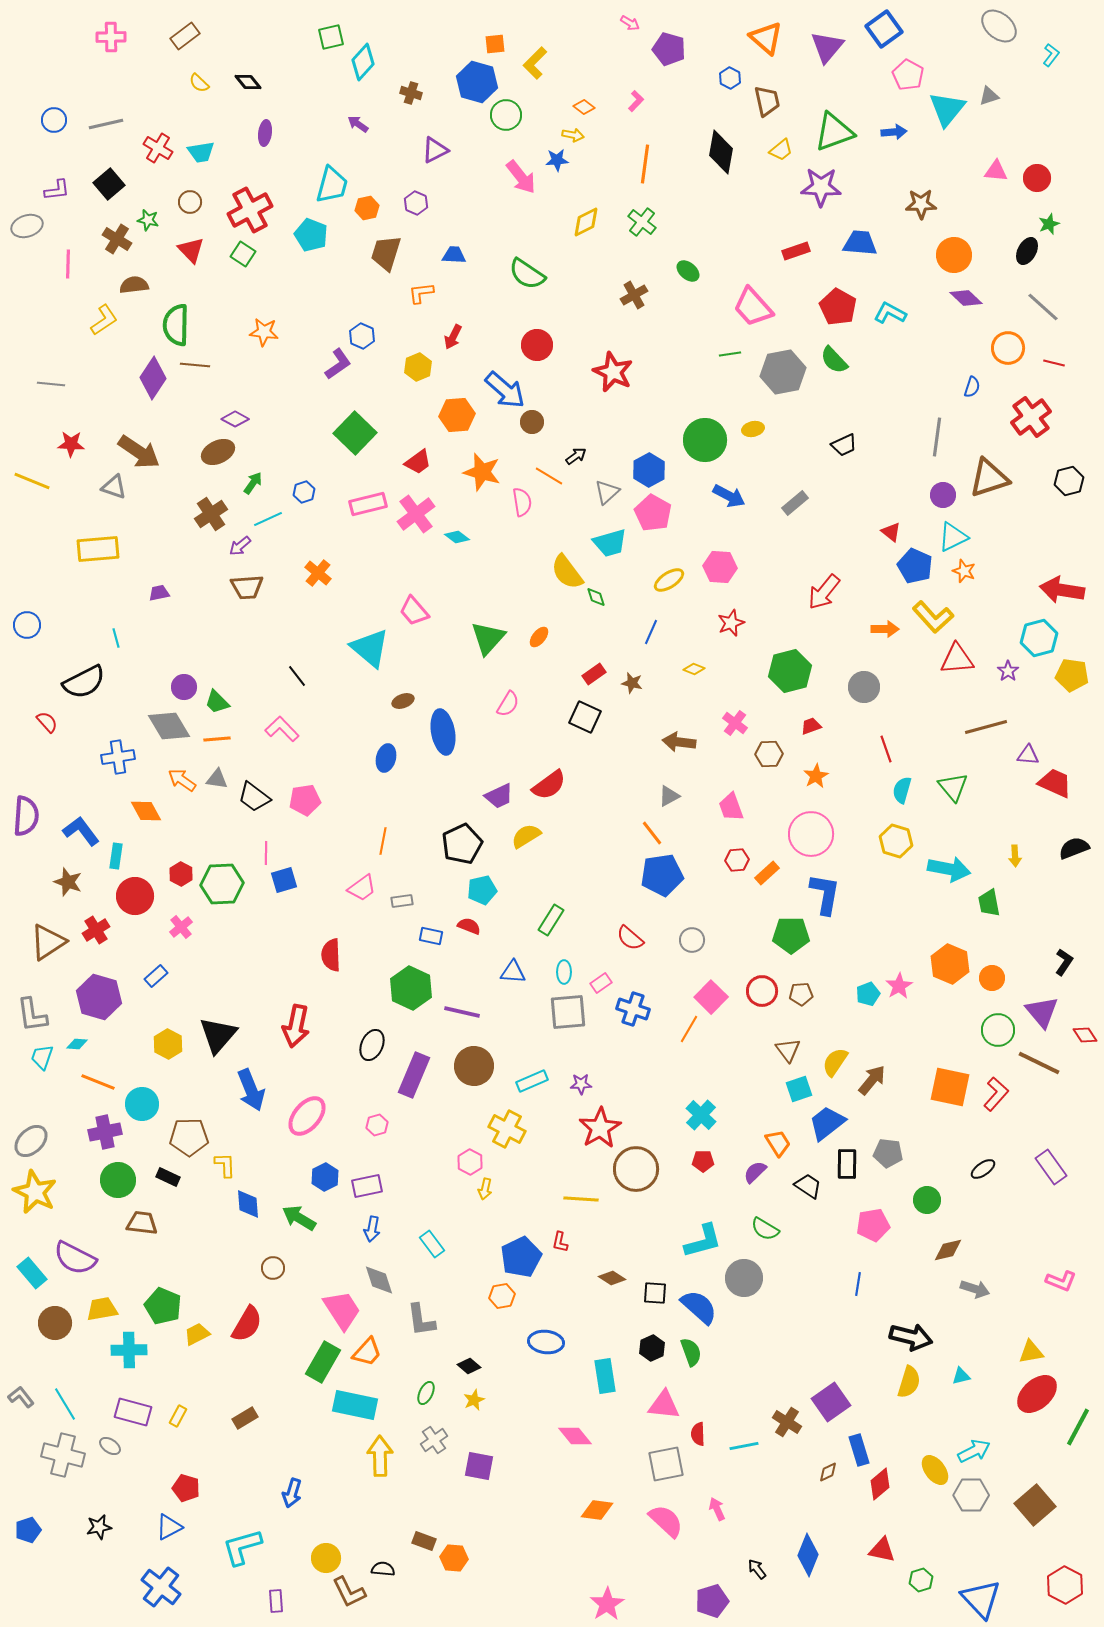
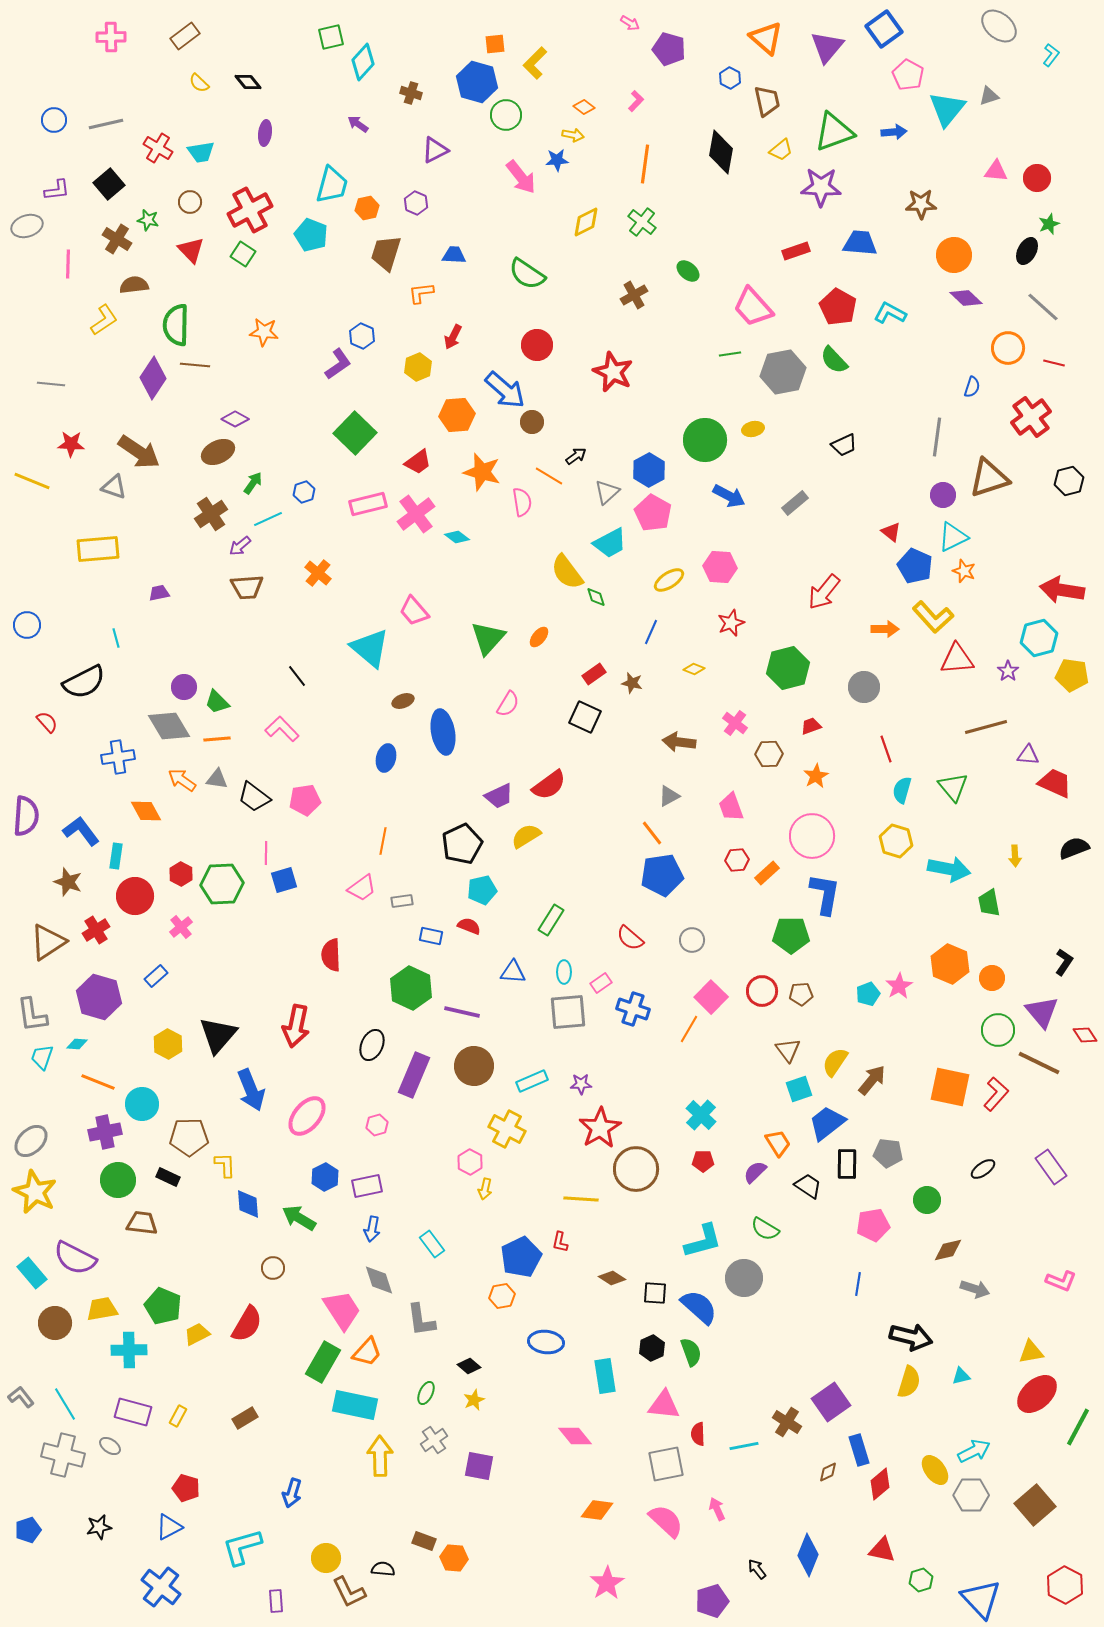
cyan trapezoid at (610, 543): rotated 12 degrees counterclockwise
green hexagon at (790, 671): moved 2 px left, 3 px up
pink circle at (811, 834): moved 1 px right, 2 px down
pink star at (607, 1604): moved 21 px up
